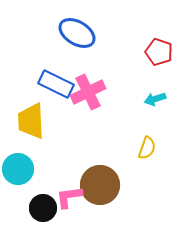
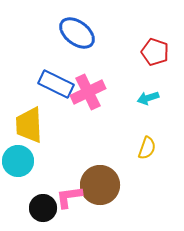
blue ellipse: rotated 6 degrees clockwise
red pentagon: moved 4 px left
cyan arrow: moved 7 px left, 1 px up
yellow trapezoid: moved 2 px left, 4 px down
cyan circle: moved 8 px up
